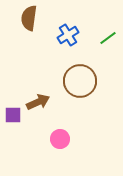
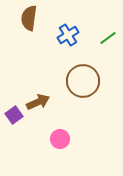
brown circle: moved 3 px right
purple square: moved 1 px right; rotated 36 degrees counterclockwise
